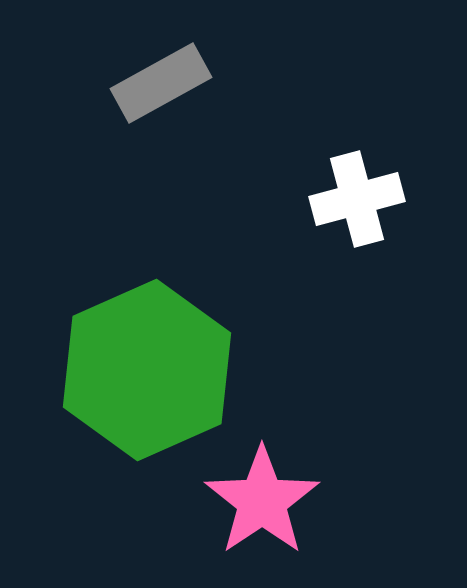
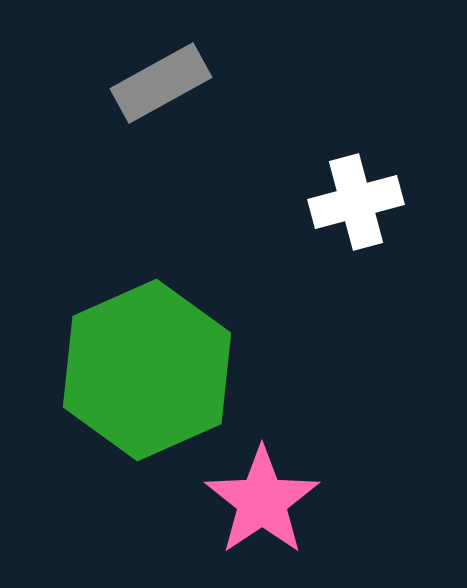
white cross: moved 1 px left, 3 px down
